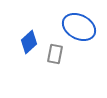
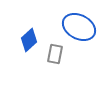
blue diamond: moved 2 px up
